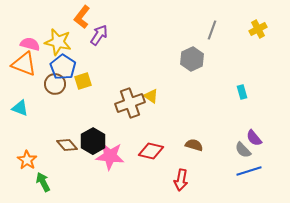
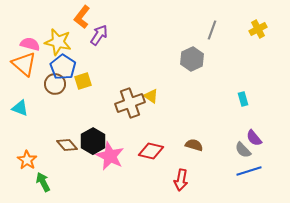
orange triangle: rotated 20 degrees clockwise
cyan rectangle: moved 1 px right, 7 px down
pink star: rotated 20 degrees clockwise
